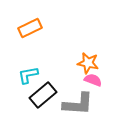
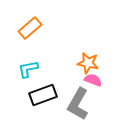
orange rectangle: rotated 15 degrees counterclockwise
cyan L-shape: moved 6 px up
black rectangle: rotated 20 degrees clockwise
gray L-shape: rotated 116 degrees clockwise
